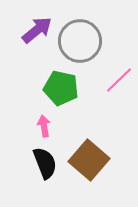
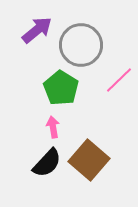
gray circle: moved 1 px right, 4 px down
green pentagon: rotated 20 degrees clockwise
pink arrow: moved 9 px right, 1 px down
black semicircle: moved 2 px right; rotated 64 degrees clockwise
